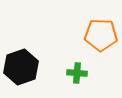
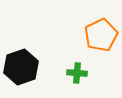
orange pentagon: rotated 28 degrees counterclockwise
